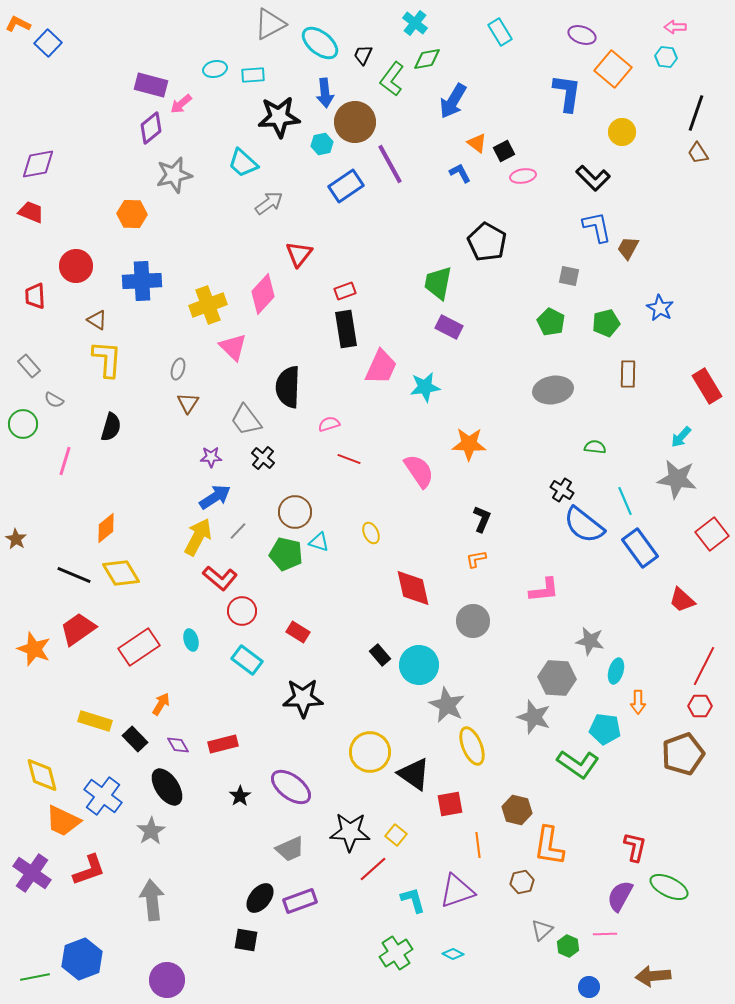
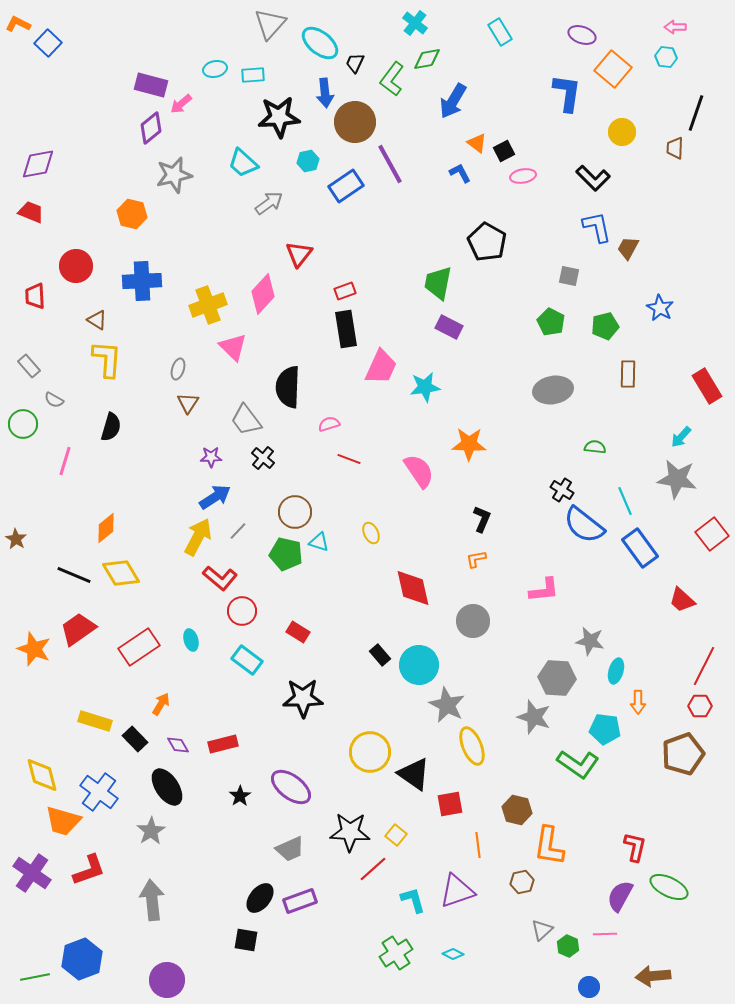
gray triangle at (270, 24): rotated 20 degrees counterclockwise
black trapezoid at (363, 55): moved 8 px left, 8 px down
cyan hexagon at (322, 144): moved 14 px left, 17 px down
brown trapezoid at (698, 153): moved 23 px left, 5 px up; rotated 35 degrees clockwise
orange hexagon at (132, 214): rotated 12 degrees clockwise
green pentagon at (606, 323): moved 1 px left, 3 px down
blue cross at (103, 796): moved 4 px left, 4 px up
orange trapezoid at (63, 821): rotated 9 degrees counterclockwise
